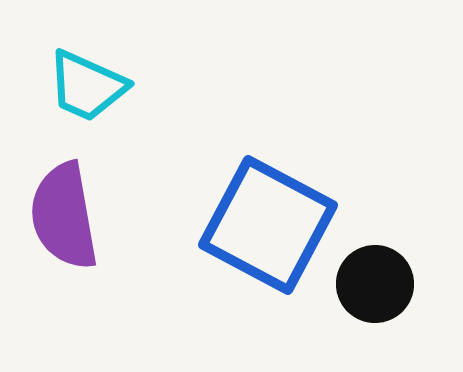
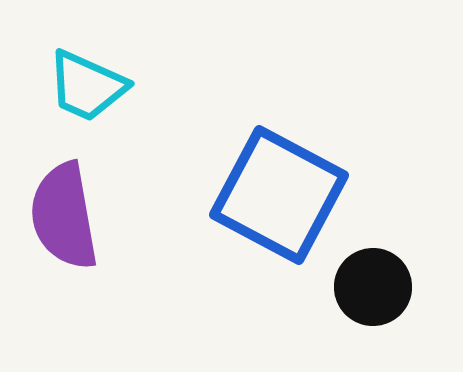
blue square: moved 11 px right, 30 px up
black circle: moved 2 px left, 3 px down
